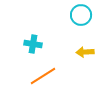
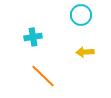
cyan cross: moved 7 px up; rotated 18 degrees counterclockwise
orange line: rotated 76 degrees clockwise
